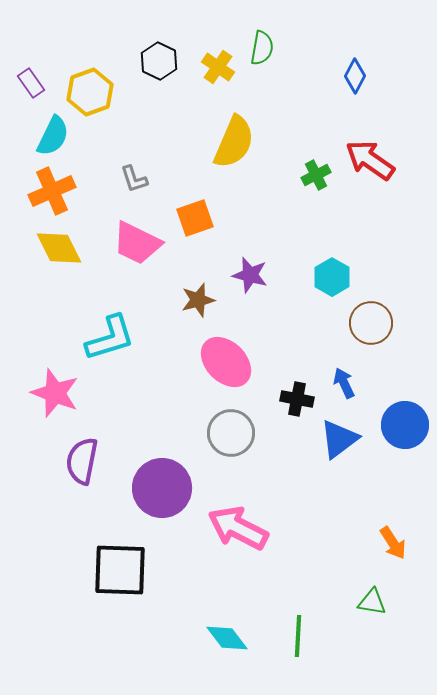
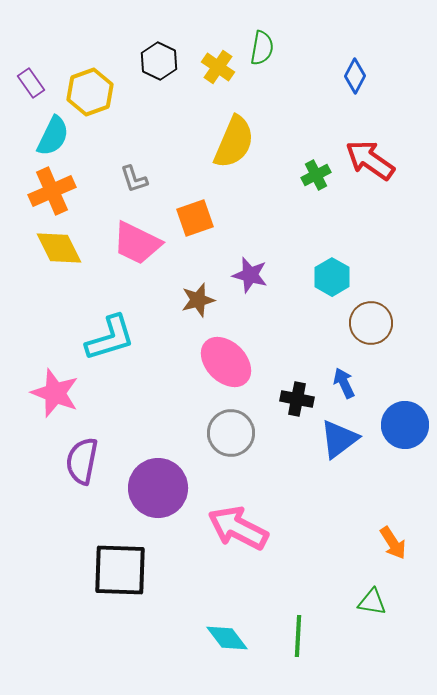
purple circle: moved 4 px left
